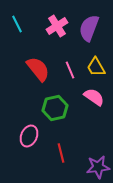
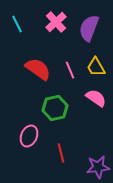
pink cross: moved 1 px left, 4 px up; rotated 10 degrees counterclockwise
red semicircle: rotated 16 degrees counterclockwise
pink semicircle: moved 2 px right, 1 px down
